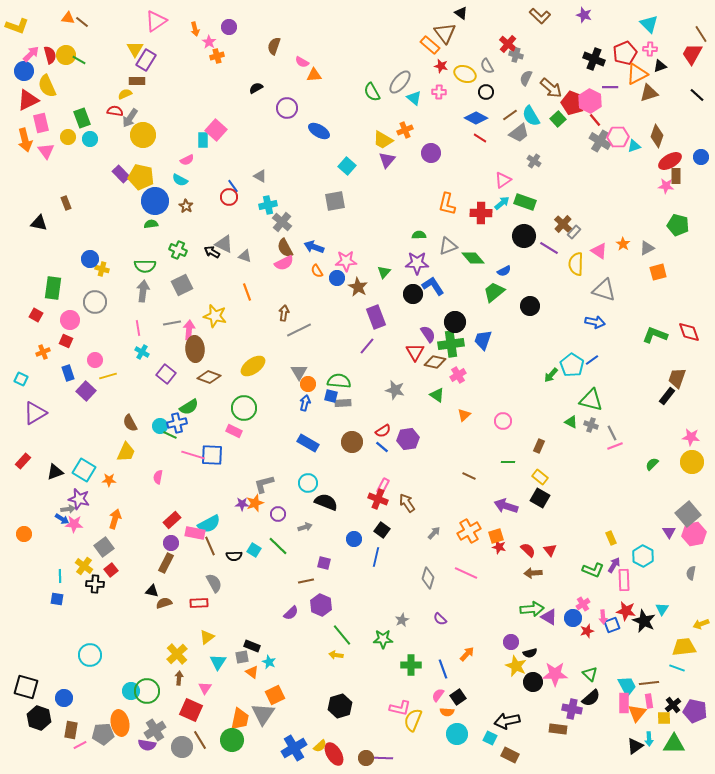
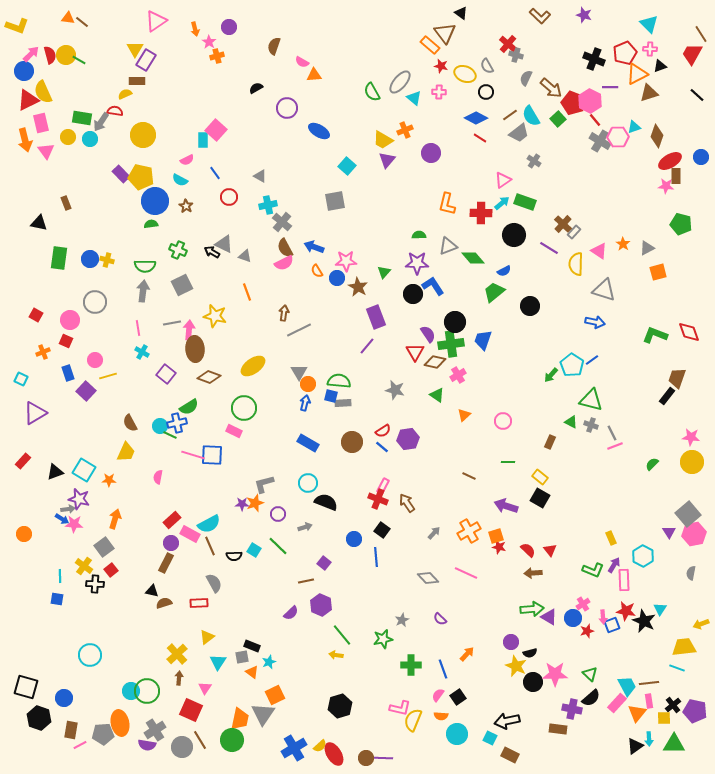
yellow semicircle at (47, 86): moved 4 px left, 6 px down
green rectangle at (82, 118): rotated 60 degrees counterclockwise
gray arrow at (130, 118): moved 29 px left, 4 px down
cyan triangle at (634, 146): moved 19 px up
blue line at (233, 186): moved 18 px left, 13 px up
green pentagon at (678, 225): moved 3 px right, 1 px up
black circle at (524, 236): moved 10 px left, 1 px up
yellow cross at (102, 269): moved 5 px right, 9 px up
green rectangle at (53, 288): moved 6 px right, 30 px up
brown rectangle at (539, 446): moved 11 px right, 4 px up
pink rectangle at (195, 533): moved 5 px left, 1 px down; rotated 18 degrees clockwise
blue line at (376, 557): rotated 18 degrees counterclockwise
purple square at (324, 563): rotated 24 degrees clockwise
gray diamond at (428, 578): rotated 60 degrees counterclockwise
cyan triangle at (662, 609): moved 2 px left
green star at (383, 639): rotated 12 degrees counterclockwise
cyan star at (269, 662): rotated 24 degrees clockwise
pink rectangle at (624, 703): moved 7 px left; rotated 42 degrees clockwise
orange semicircle at (447, 712): moved 6 px left, 4 px down
